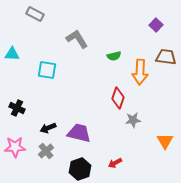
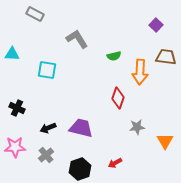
gray star: moved 4 px right, 7 px down
purple trapezoid: moved 2 px right, 5 px up
gray cross: moved 4 px down
